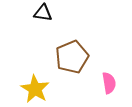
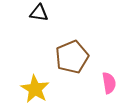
black triangle: moved 4 px left
